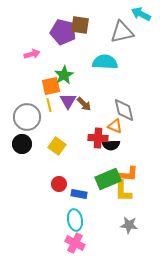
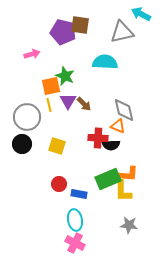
green star: moved 1 px right, 1 px down; rotated 18 degrees counterclockwise
orange triangle: moved 3 px right
yellow square: rotated 18 degrees counterclockwise
